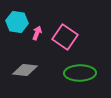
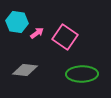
pink arrow: rotated 32 degrees clockwise
green ellipse: moved 2 px right, 1 px down
